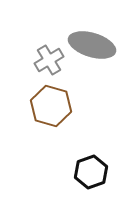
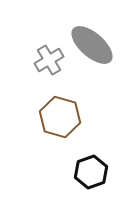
gray ellipse: rotated 24 degrees clockwise
brown hexagon: moved 9 px right, 11 px down
